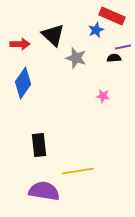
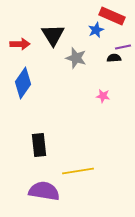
black triangle: rotated 15 degrees clockwise
